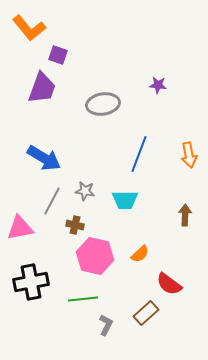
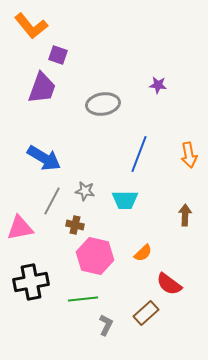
orange L-shape: moved 2 px right, 2 px up
orange semicircle: moved 3 px right, 1 px up
